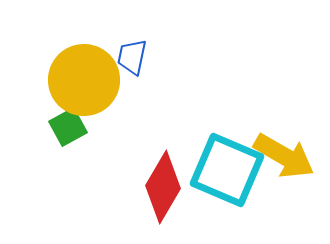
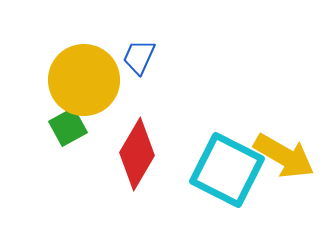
blue trapezoid: moved 7 px right; rotated 12 degrees clockwise
cyan square: rotated 4 degrees clockwise
red diamond: moved 26 px left, 33 px up
